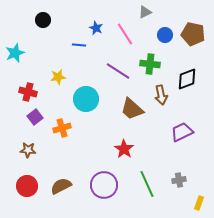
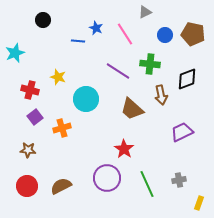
blue line: moved 1 px left, 4 px up
yellow star: rotated 28 degrees clockwise
red cross: moved 2 px right, 2 px up
purple circle: moved 3 px right, 7 px up
